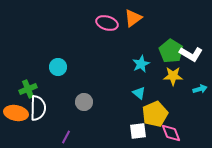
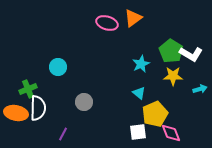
white square: moved 1 px down
purple line: moved 3 px left, 3 px up
